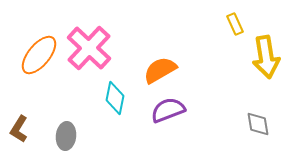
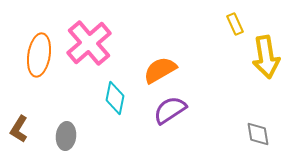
pink cross: moved 5 px up; rotated 6 degrees clockwise
orange ellipse: rotated 30 degrees counterclockwise
purple semicircle: moved 2 px right; rotated 12 degrees counterclockwise
gray diamond: moved 10 px down
